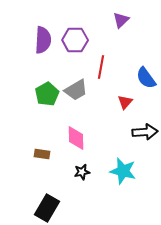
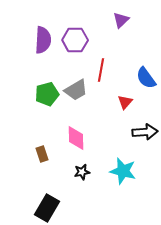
red line: moved 3 px down
green pentagon: rotated 15 degrees clockwise
brown rectangle: rotated 63 degrees clockwise
